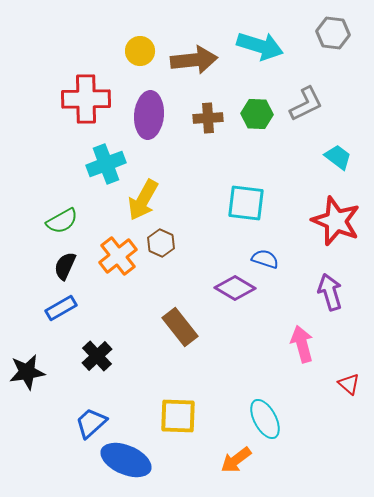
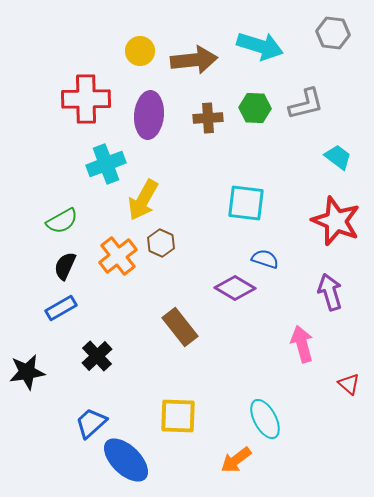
gray L-shape: rotated 12 degrees clockwise
green hexagon: moved 2 px left, 6 px up
blue ellipse: rotated 21 degrees clockwise
